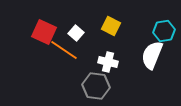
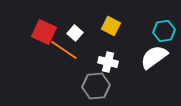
white square: moved 1 px left
white semicircle: moved 2 px right, 2 px down; rotated 32 degrees clockwise
gray hexagon: rotated 12 degrees counterclockwise
